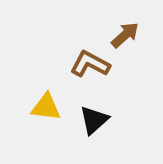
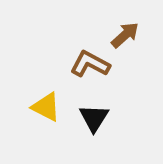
yellow triangle: rotated 20 degrees clockwise
black triangle: moved 2 px up; rotated 16 degrees counterclockwise
